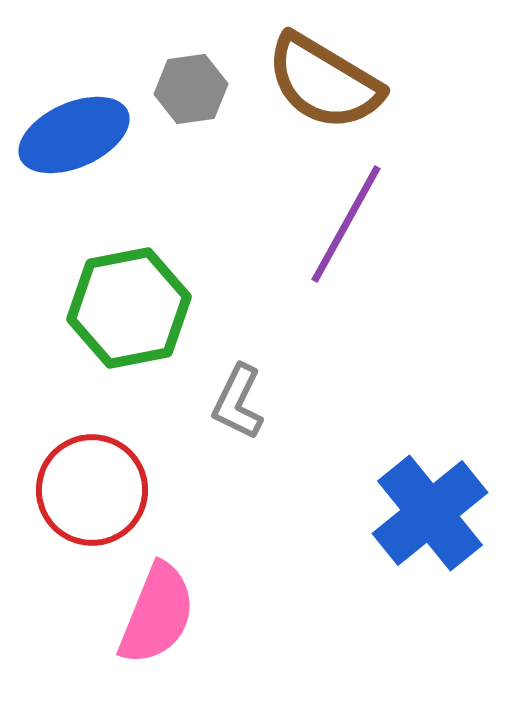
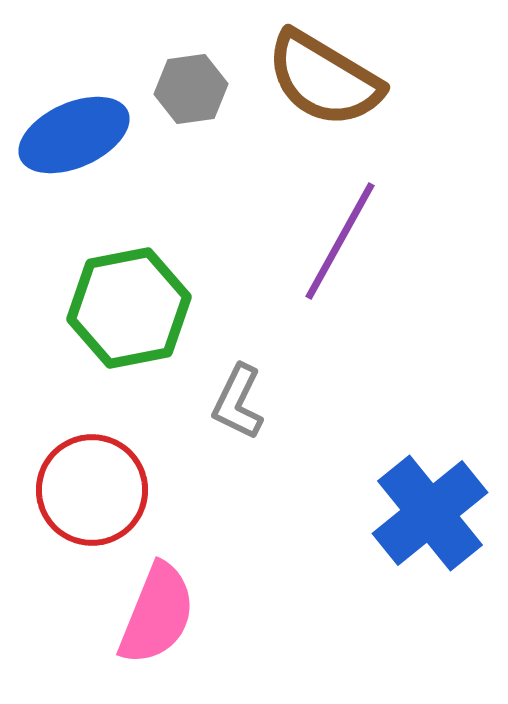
brown semicircle: moved 3 px up
purple line: moved 6 px left, 17 px down
